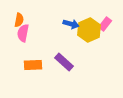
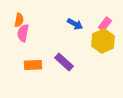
blue arrow: moved 4 px right; rotated 14 degrees clockwise
yellow hexagon: moved 14 px right, 11 px down
